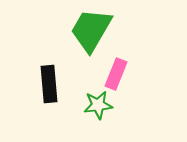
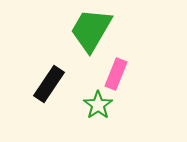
black rectangle: rotated 39 degrees clockwise
green star: rotated 28 degrees counterclockwise
